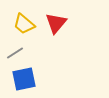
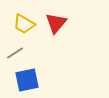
yellow trapezoid: rotated 10 degrees counterclockwise
blue square: moved 3 px right, 1 px down
